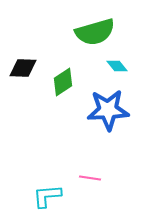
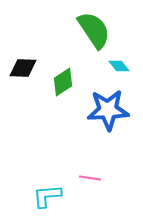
green semicircle: moved 1 px left, 2 px up; rotated 108 degrees counterclockwise
cyan diamond: moved 2 px right
